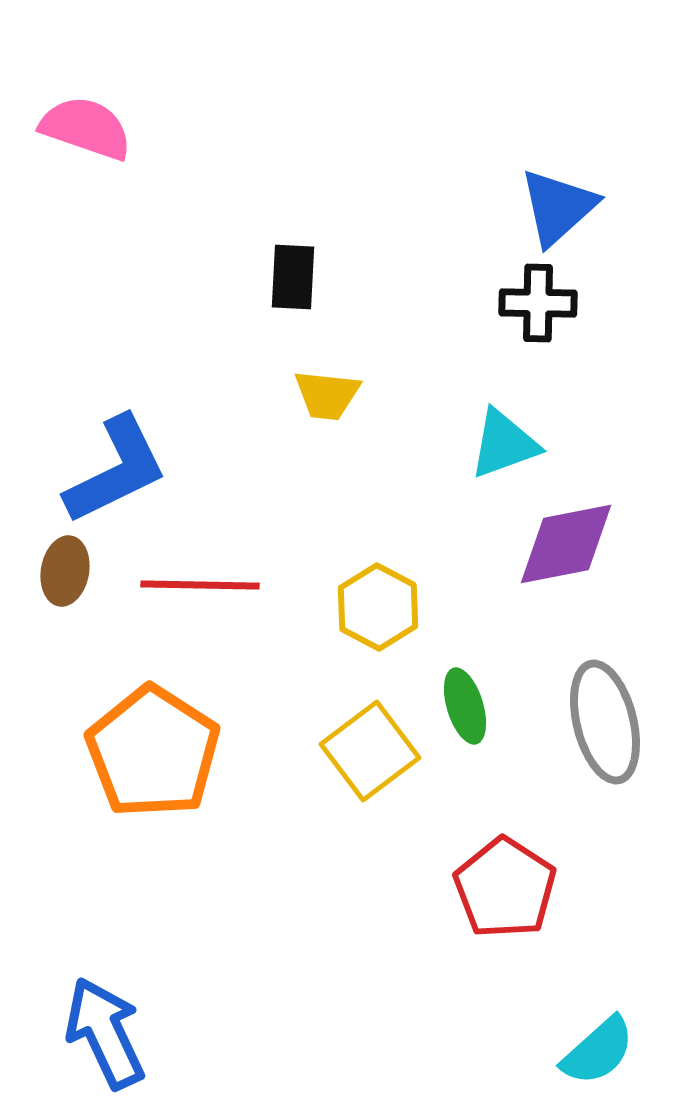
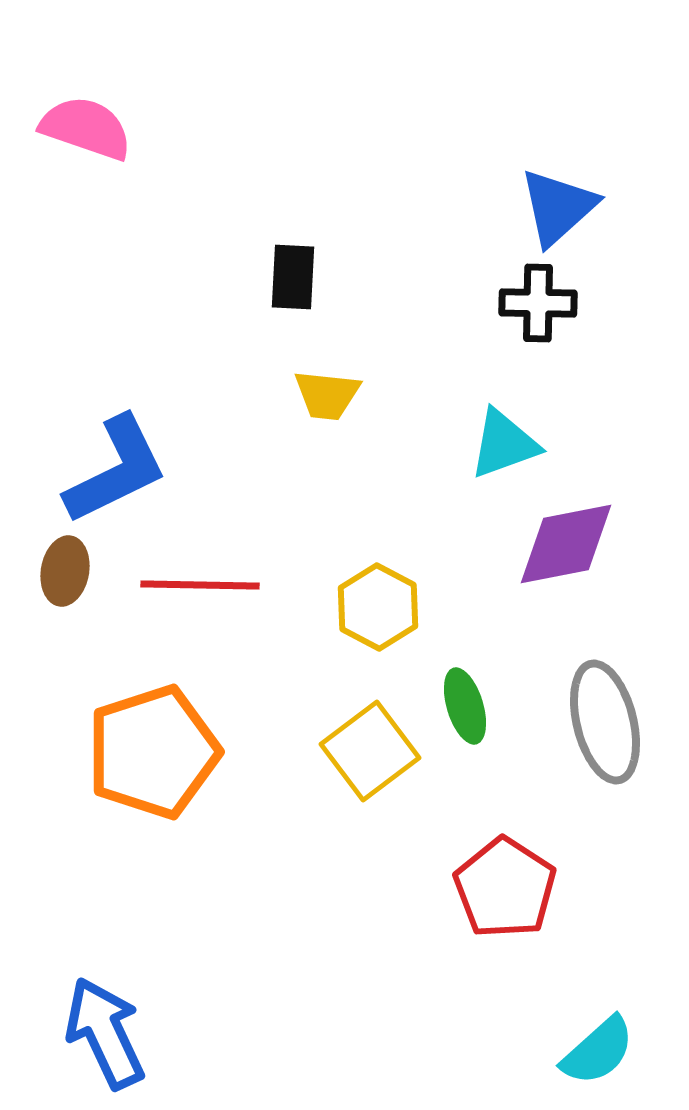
orange pentagon: rotated 21 degrees clockwise
